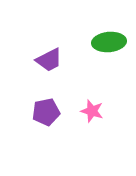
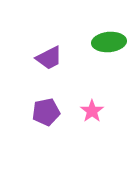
purple trapezoid: moved 2 px up
pink star: rotated 20 degrees clockwise
